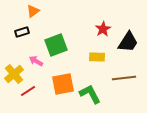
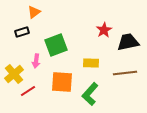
orange triangle: moved 1 px right, 1 px down
red star: moved 1 px right, 1 px down
black trapezoid: rotated 135 degrees counterclockwise
yellow rectangle: moved 6 px left, 6 px down
pink arrow: rotated 112 degrees counterclockwise
brown line: moved 1 px right, 5 px up
orange square: moved 1 px left, 2 px up; rotated 15 degrees clockwise
green L-shape: rotated 110 degrees counterclockwise
